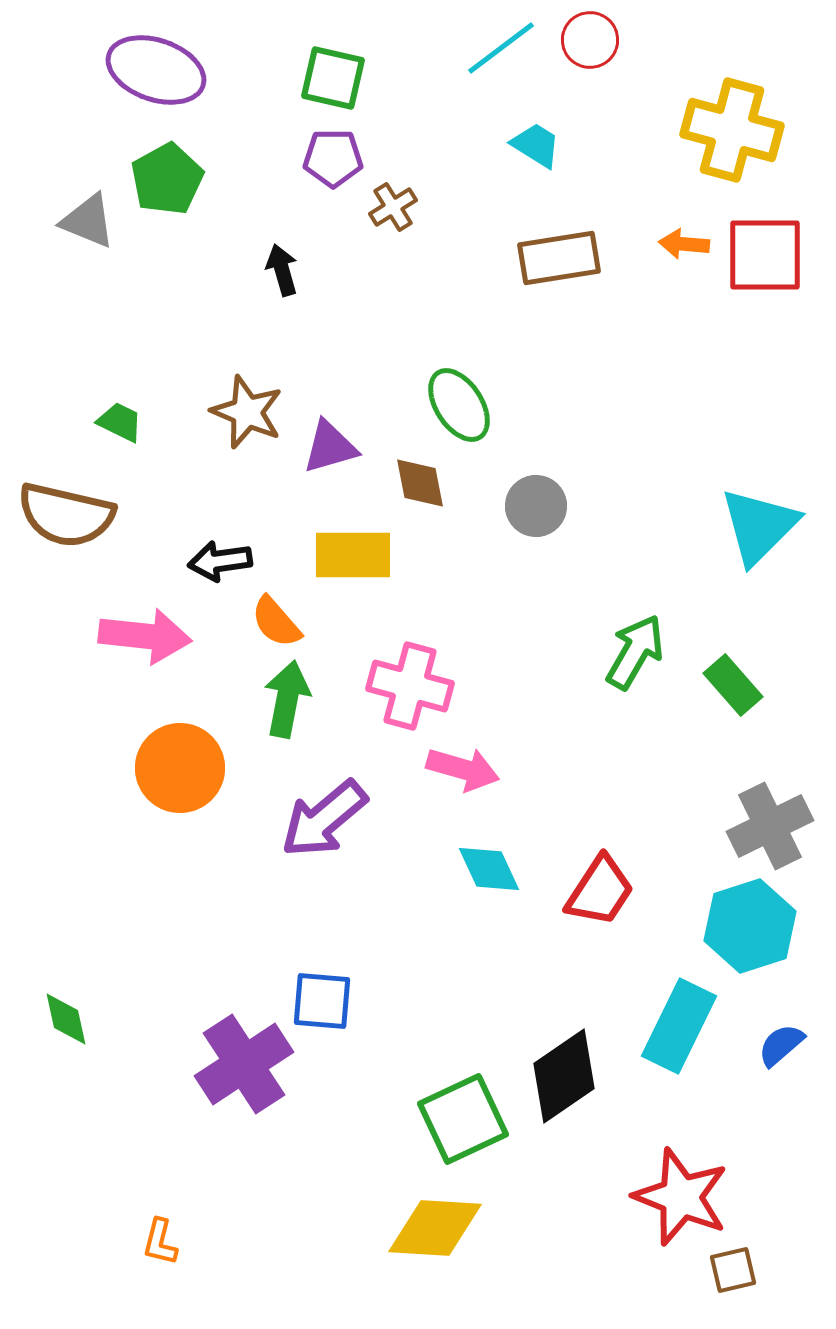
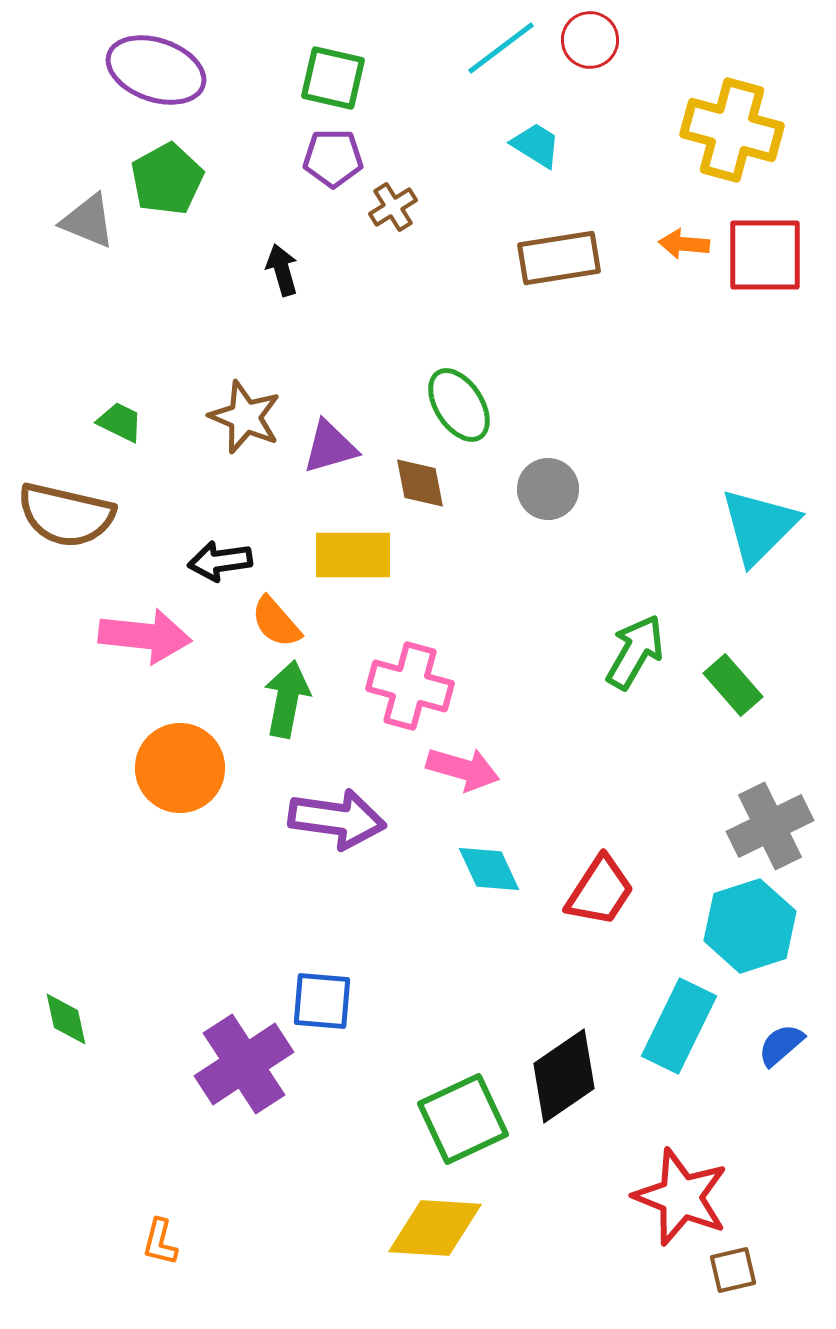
brown star at (247, 412): moved 2 px left, 5 px down
gray circle at (536, 506): moved 12 px right, 17 px up
purple arrow at (324, 819): moved 13 px right; rotated 132 degrees counterclockwise
